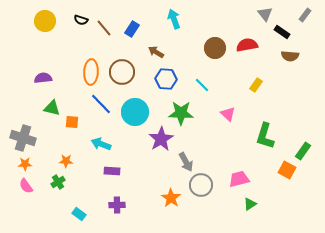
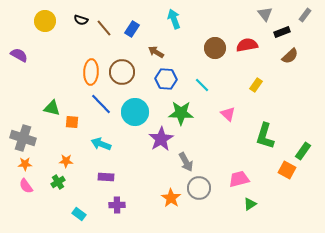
black rectangle at (282, 32): rotated 56 degrees counterclockwise
brown semicircle at (290, 56): rotated 48 degrees counterclockwise
purple semicircle at (43, 78): moved 24 px left, 23 px up; rotated 36 degrees clockwise
purple rectangle at (112, 171): moved 6 px left, 6 px down
gray circle at (201, 185): moved 2 px left, 3 px down
